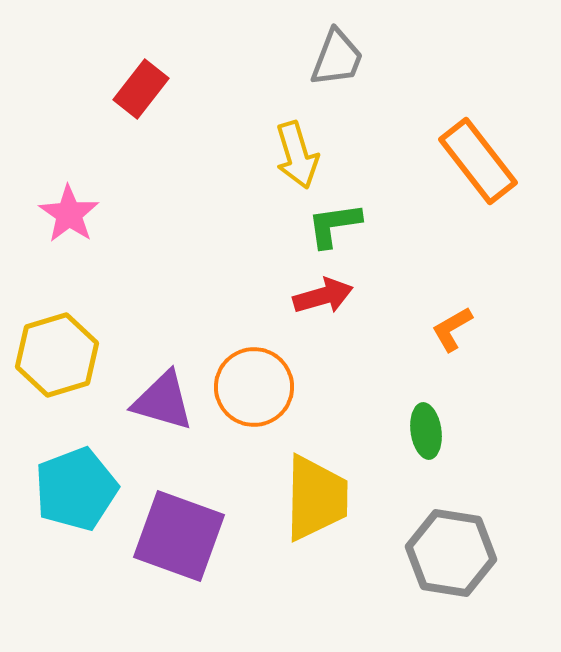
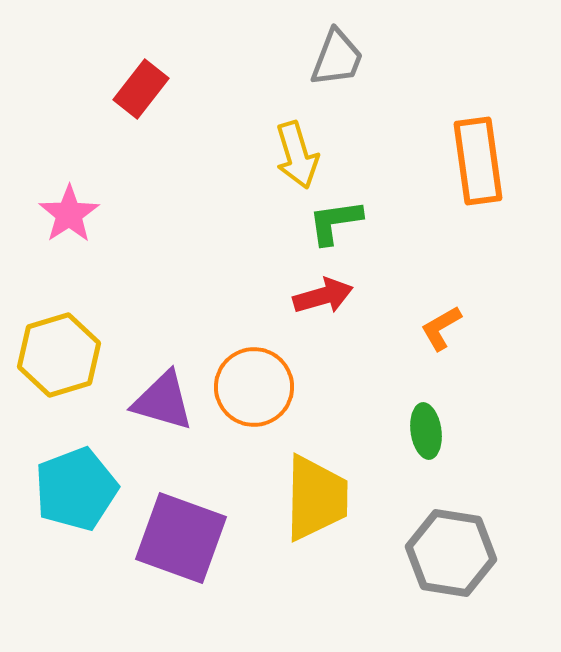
orange rectangle: rotated 30 degrees clockwise
pink star: rotated 4 degrees clockwise
green L-shape: moved 1 px right, 3 px up
orange L-shape: moved 11 px left, 1 px up
yellow hexagon: moved 2 px right
purple square: moved 2 px right, 2 px down
